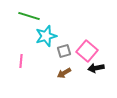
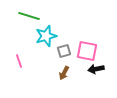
pink square: rotated 30 degrees counterclockwise
pink line: moved 2 px left; rotated 24 degrees counterclockwise
black arrow: moved 1 px down
brown arrow: rotated 32 degrees counterclockwise
